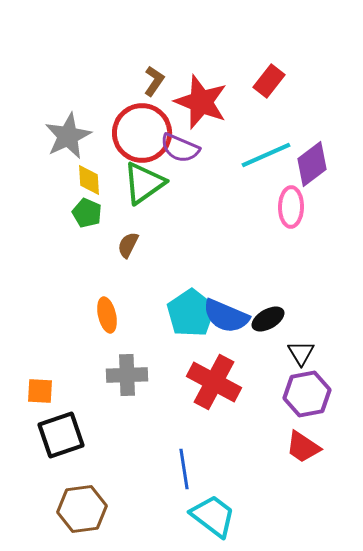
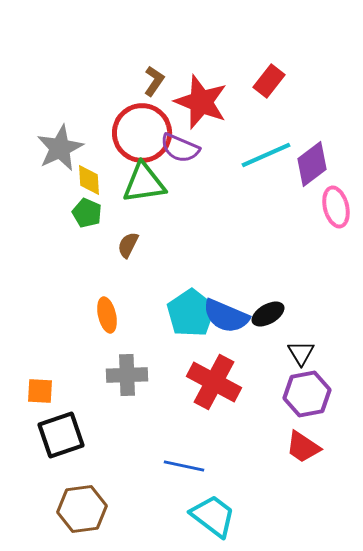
gray star: moved 8 px left, 12 px down
green triangle: rotated 27 degrees clockwise
pink ellipse: moved 45 px right; rotated 15 degrees counterclockwise
black ellipse: moved 5 px up
blue line: moved 3 px up; rotated 69 degrees counterclockwise
